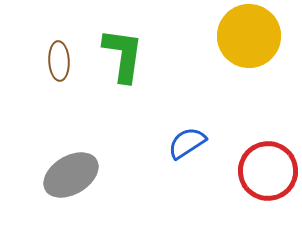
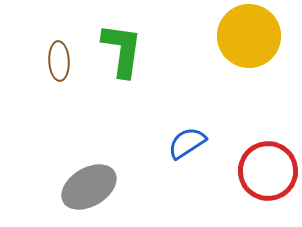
green L-shape: moved 1 px left, 5 px up
gray ellipse: moved 18 px right, 12 px down
